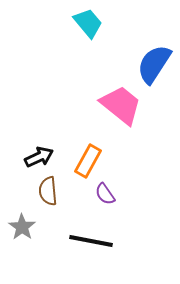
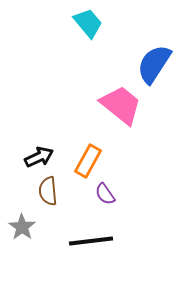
black line: rotated 18 degrees counterclockwise
